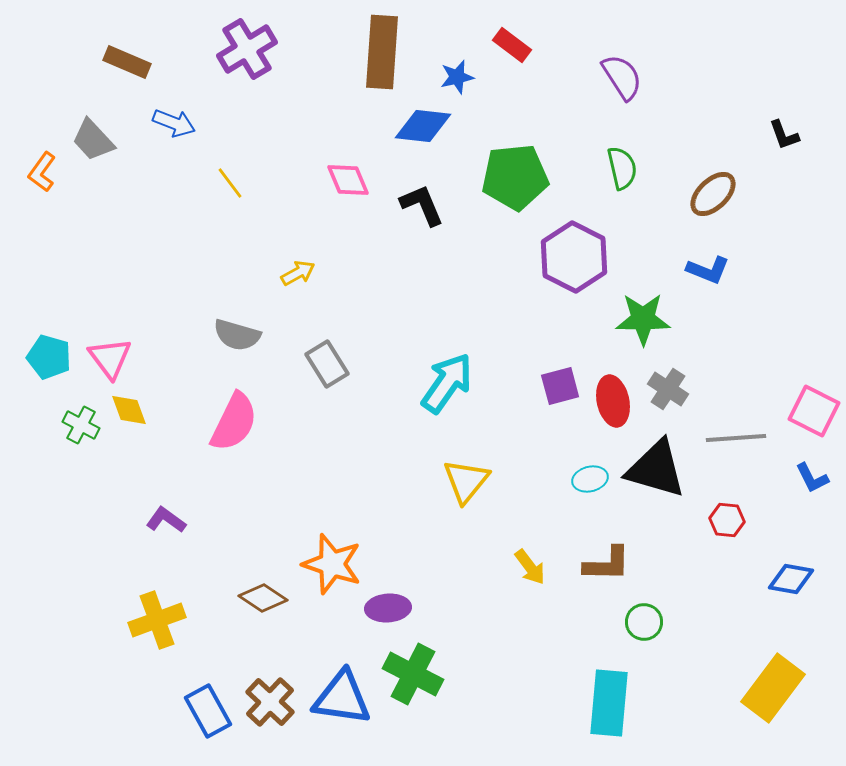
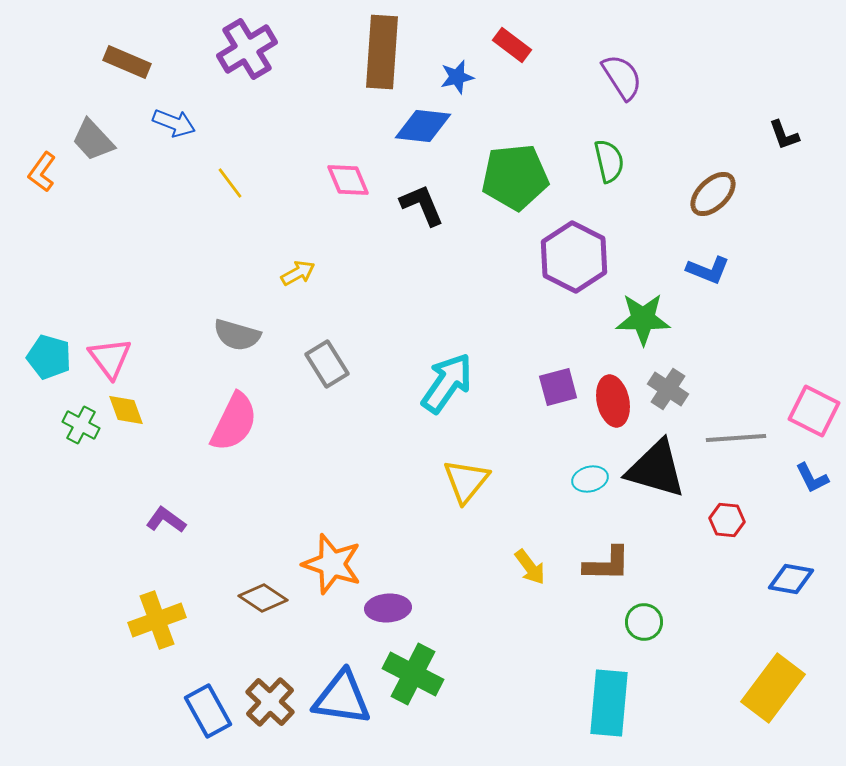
green semicircle at (622, 168): moved 13 px left, 7 px up
purple square at (560, 386): moved 2 px left, 1 px down
yellow diamond at (129, 410): moved 3 px left
